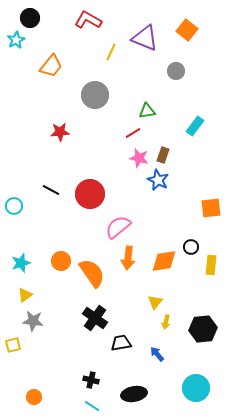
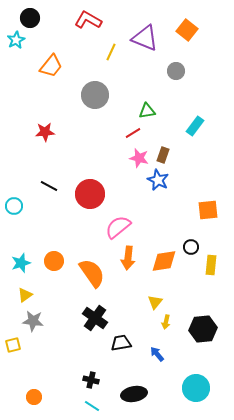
red star at (60, 132): moved 15 px left
black line at (51, 190): moved 2 px left, 4 px up
orange square at (211, 208): moved 3 px left, 2 px down
orange circle at (61, 261): moved 7 px left
